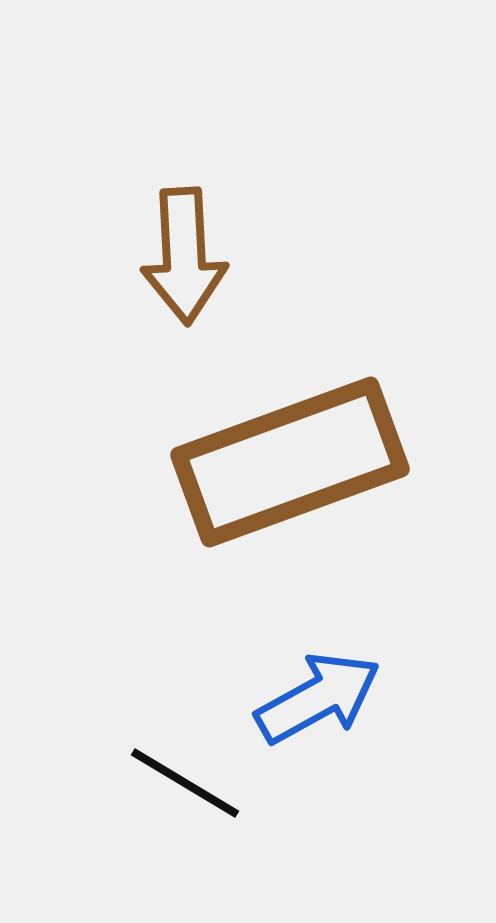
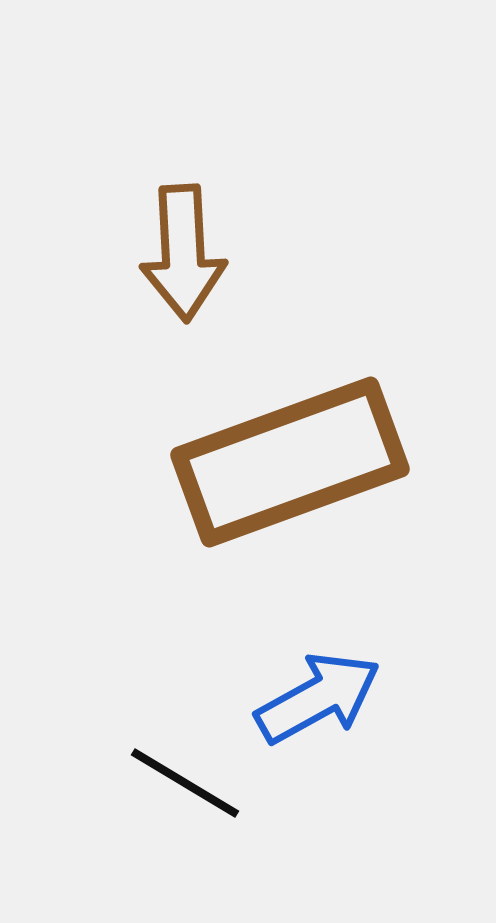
brown arrow: moved 1 px left, 3 px up
